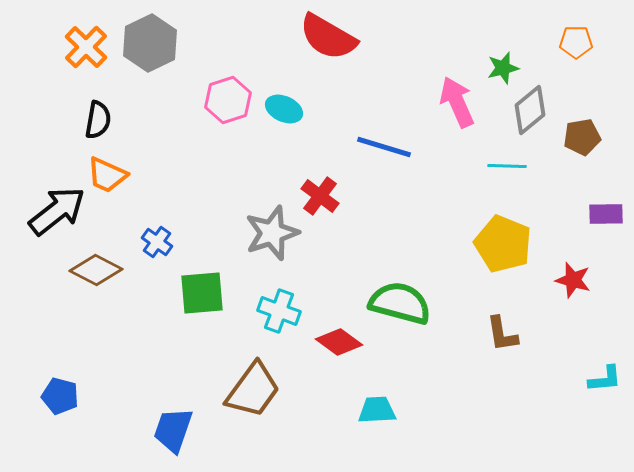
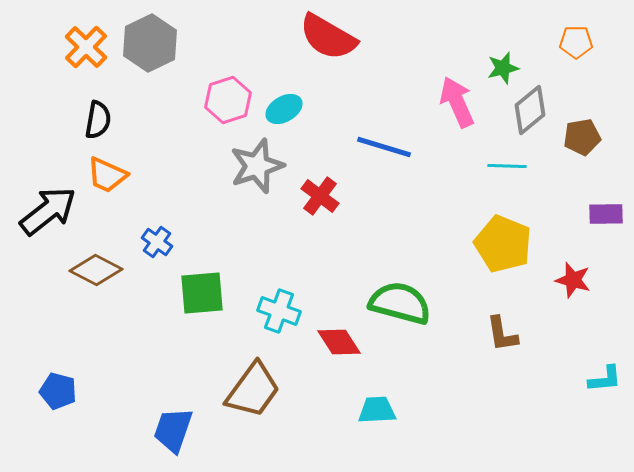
cyan ellipse: rotated 54 degrees counterclockwise
black arrow: moved 9 px left
gray star: moved 15 px left, 67 px up
red diamond: rotated 21 degrees clockwise
blue pentagon: moved 2 px left, 5 px up
